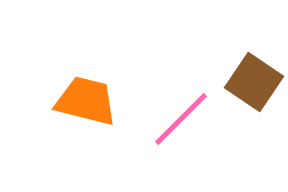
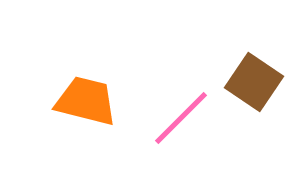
pink line: moved 1 px up
